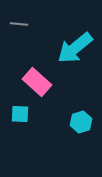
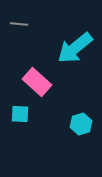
cyan hexagon: moved 2 px down
